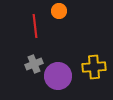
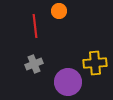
yellow cross: moved 1 px right, 4 px up
purple circle: moved 10 px right, 6 px down
